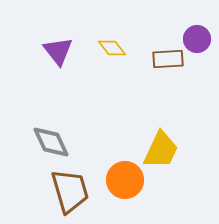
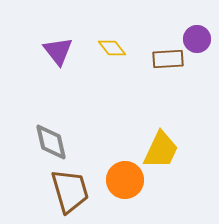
gray diamond: rotated 12 degrees clockwise
